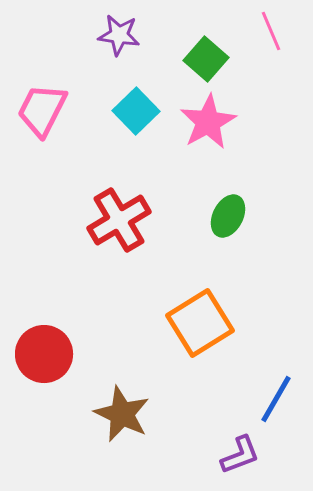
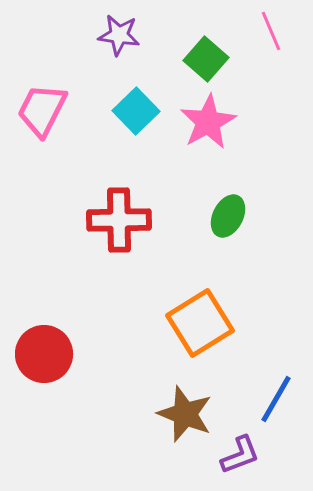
red cross: rotated 30 degrees clockwise
brown star: moved 63 px right; rotated 4 degrees counterclockwise
